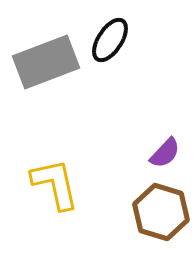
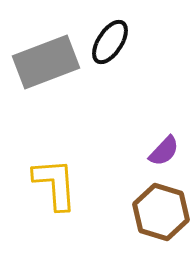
black ellipse: moved 2 px down
purple semicircle: moved 1 px left, 2 px up
yellow L-shape: rotated 8 degrees clockwise
